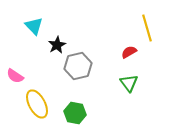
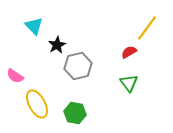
yellow line: rotated 52 degrees clockwise
